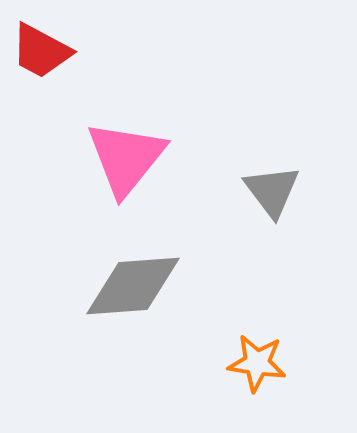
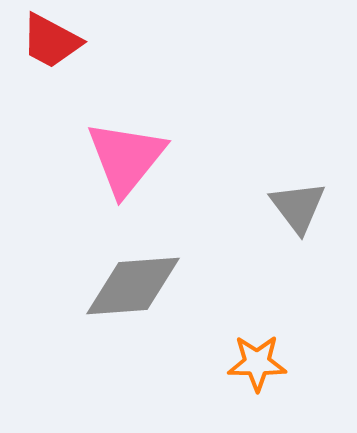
red trapezoid: moved 10 px right, 10 px up
gray triangle: moved 26 px right, 16 px down
orange star: rotated 8 degrees counterclockwise
